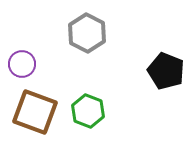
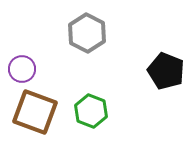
purple circle: moved 5 px down
green hexagon: moved 3 px right
